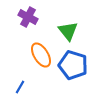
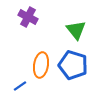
green triangle: moved 8 px right, 1 px up
orange ellipse: moved 10 px down; rotated 40 degrees clockwise
blue line: moved 1 px up; rotated 24 degrees clockwise
